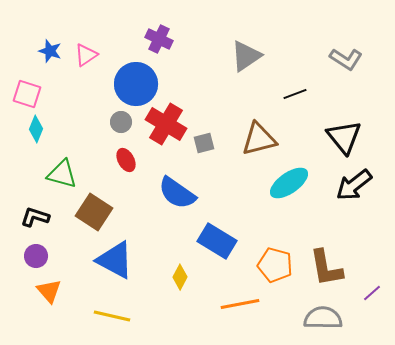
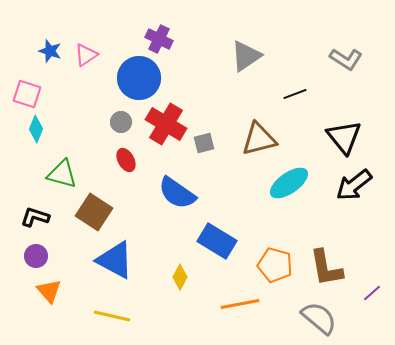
blue circle: moved 3 px right, 6 px up
gray semicircle: moved 4 px left; rotated 39 degrees clockwise
